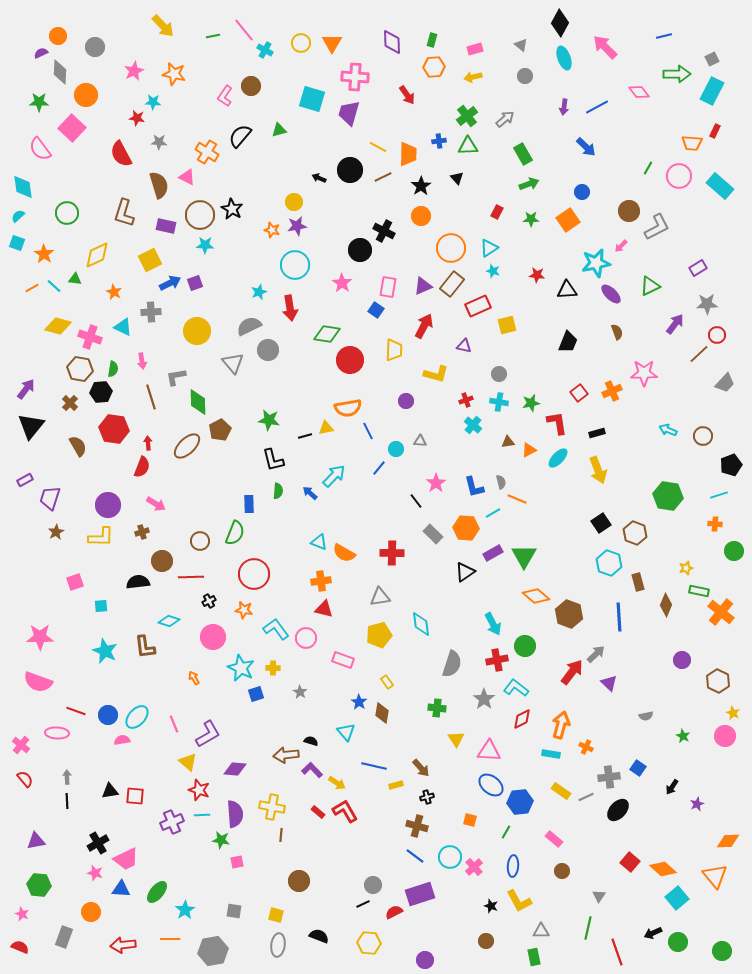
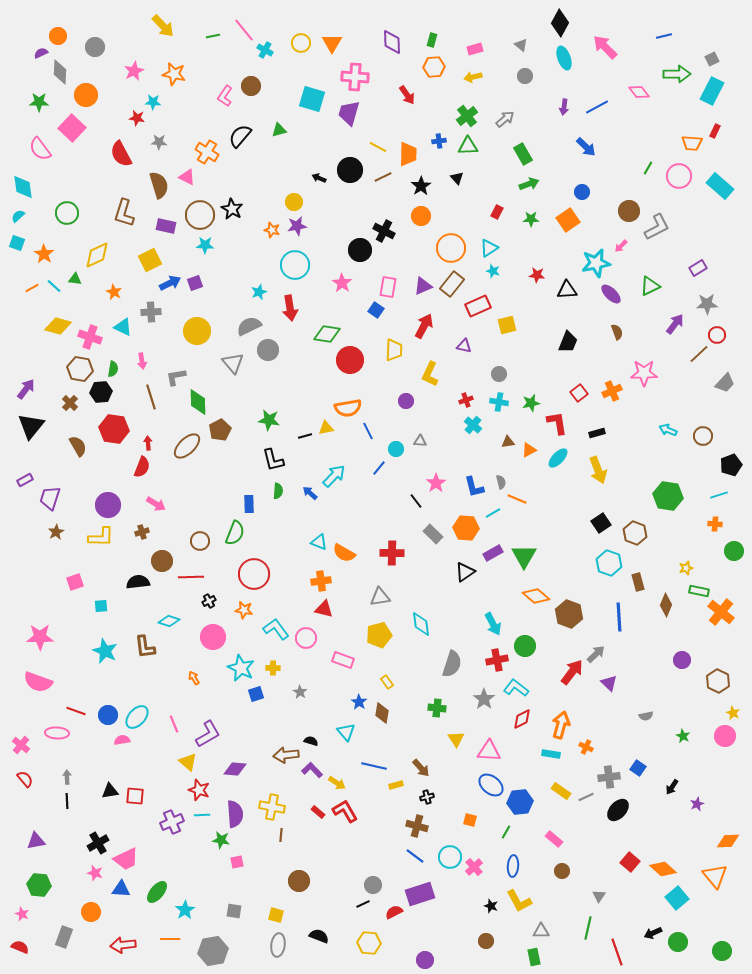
yellow L-shape at (436, 374): moved 6 px left; rotated 100 degrees clockwise
